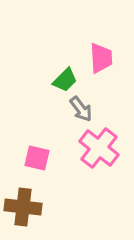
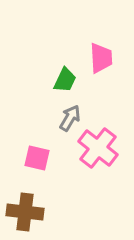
green trapezoid: rotated 20 degrees counterclockwise
gray arrow: moved 11 px left, 9 px down; rotated 112 degrees counterclockwise
pink cross: moved 1 px left
brown cross: moved 2 px right, 5 px down
